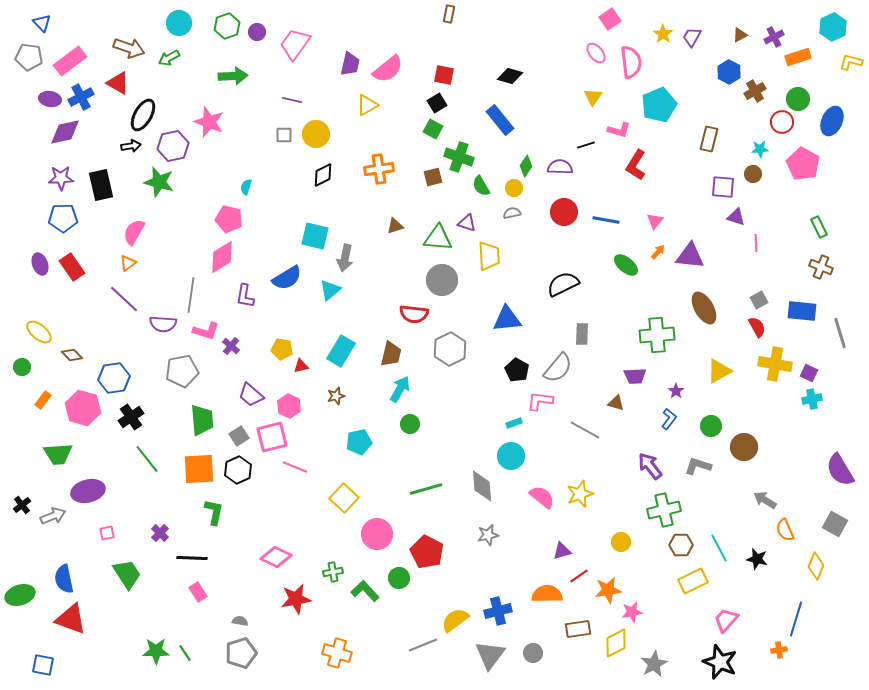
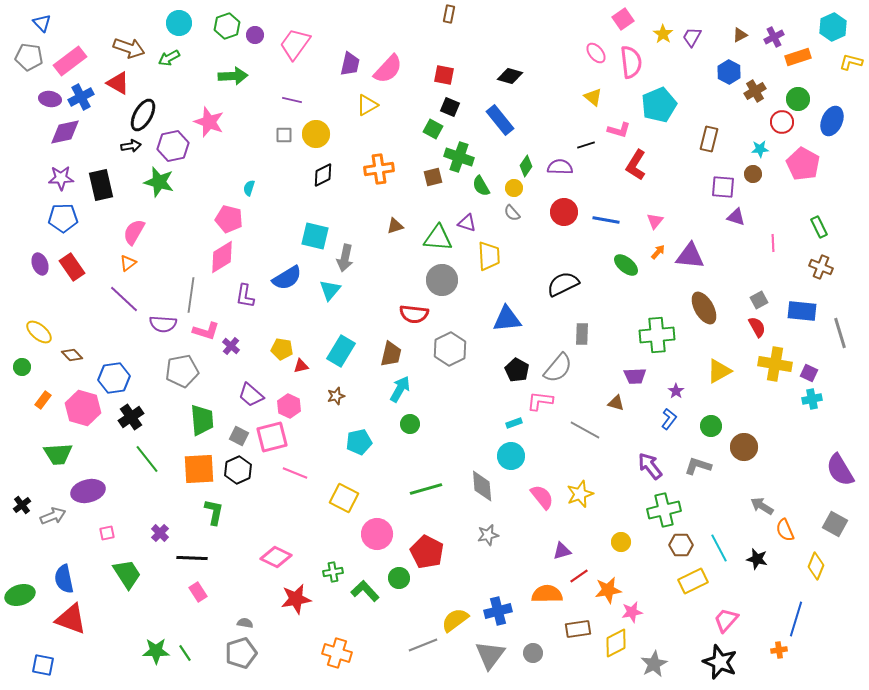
pink square at (610, 19): moved 13 px right
purple circle at (257, 32): moved 2 px left, 3 px down
pink semicircle at (388, 69): rotated 8 degrees counterclockwise
yellow triangle at (593, 97): rotated 24 degrees counterclockwise
black square at (437, 103): moved 13 px right, 4 px down; rotated 36 degrees counterclockwise
cyan semicircle at (246, 187): moved 3 px right, 1 px down
gray semicircle at (512, 213): rotated 120 degrees counterclockwise
pink line at (756, 243): moved 17 px right
cyan triangle at (330, 290): rotated 10 degrees counterclockwise
gray square at (239, 436): rotated 30 degrees counterclockwise
pink line at (295, 467): moved 6 px down
pink semicircle at (542, 497): rotated 12 degrees clockwise
yellow square at (344, 498): rotated 16 degrees counterclockwise
gray arrow at (765, 500): moved 3 px left, 6 px down
gray semicircle at (240, 621): moved 5 px right, 2 px down
